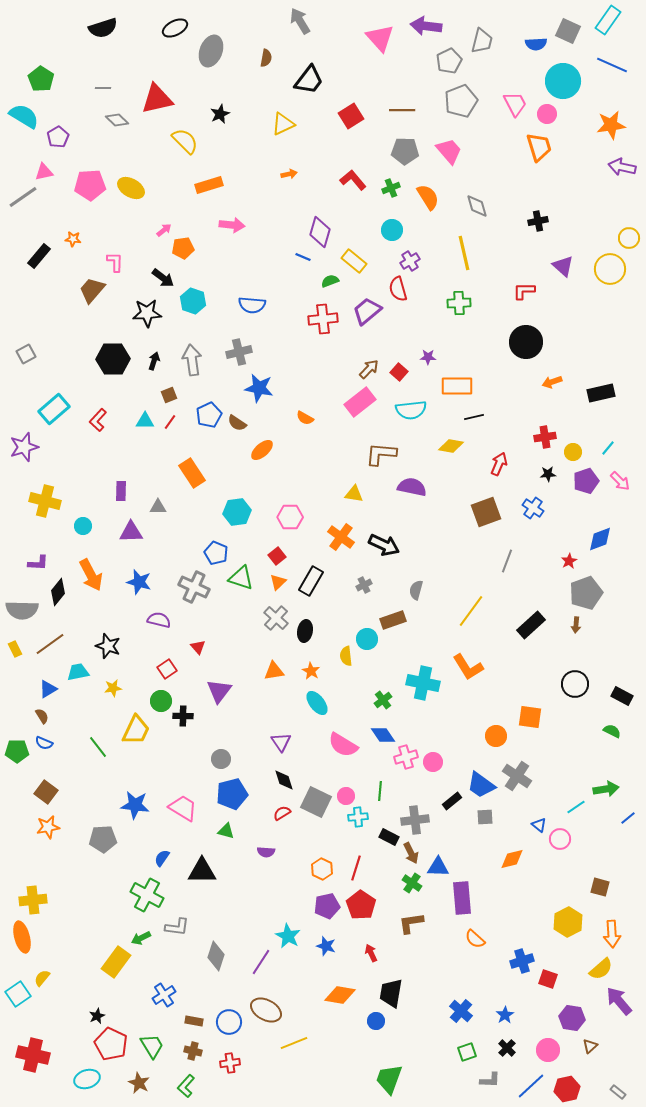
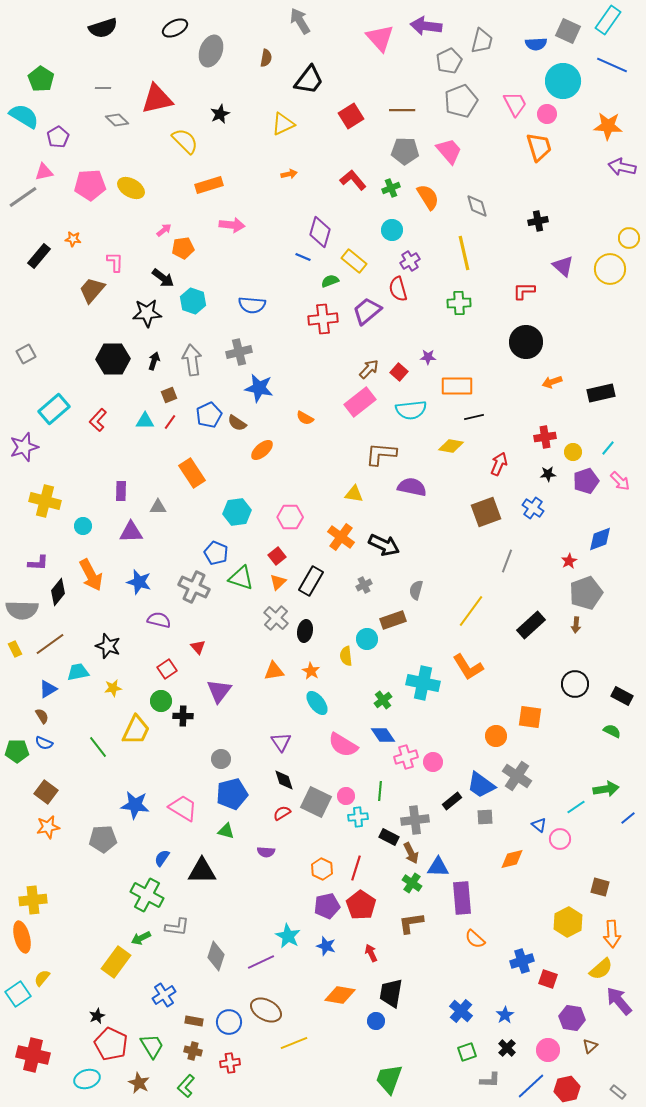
orange star at (611, 125): moved 3 px left, 1 px down; rotated 12 degrees clockwise
purple line at (261, 962): rotated 32 degrees clockwise
